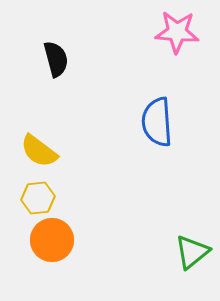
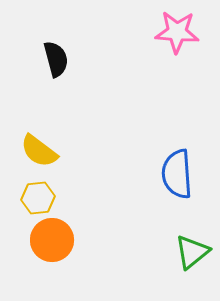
blue semicircle: moved 20 px right, 52 px down
